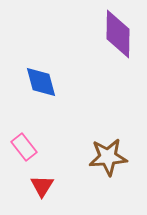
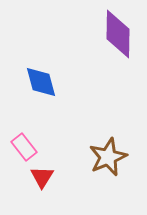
brown star: rotated 18 degrees counterclockwise
red triangle: moved 9 px up
